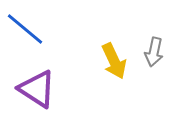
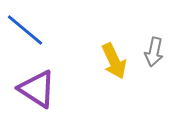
blue line: moved 1 px down
